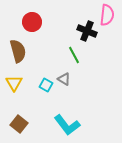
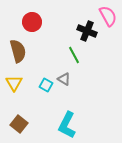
pink semicircle: moved 1 px right, 1 px down; rotated 35 degrees counterclockwise
cyan L-shape: rotated 64 degrees clockwise
